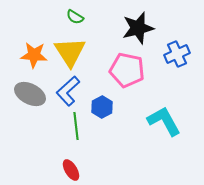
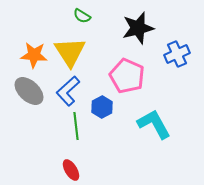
green semicircle: moved 7 px right, 1 px up
pink pentagon: moved 6 px down; rotated 12 degrees clockwise
gray ellipse: moved 1 px left, 3 px up; rotated 16 degrees clockwise
cyan L-shape: moved 10 px left, 3 px down
